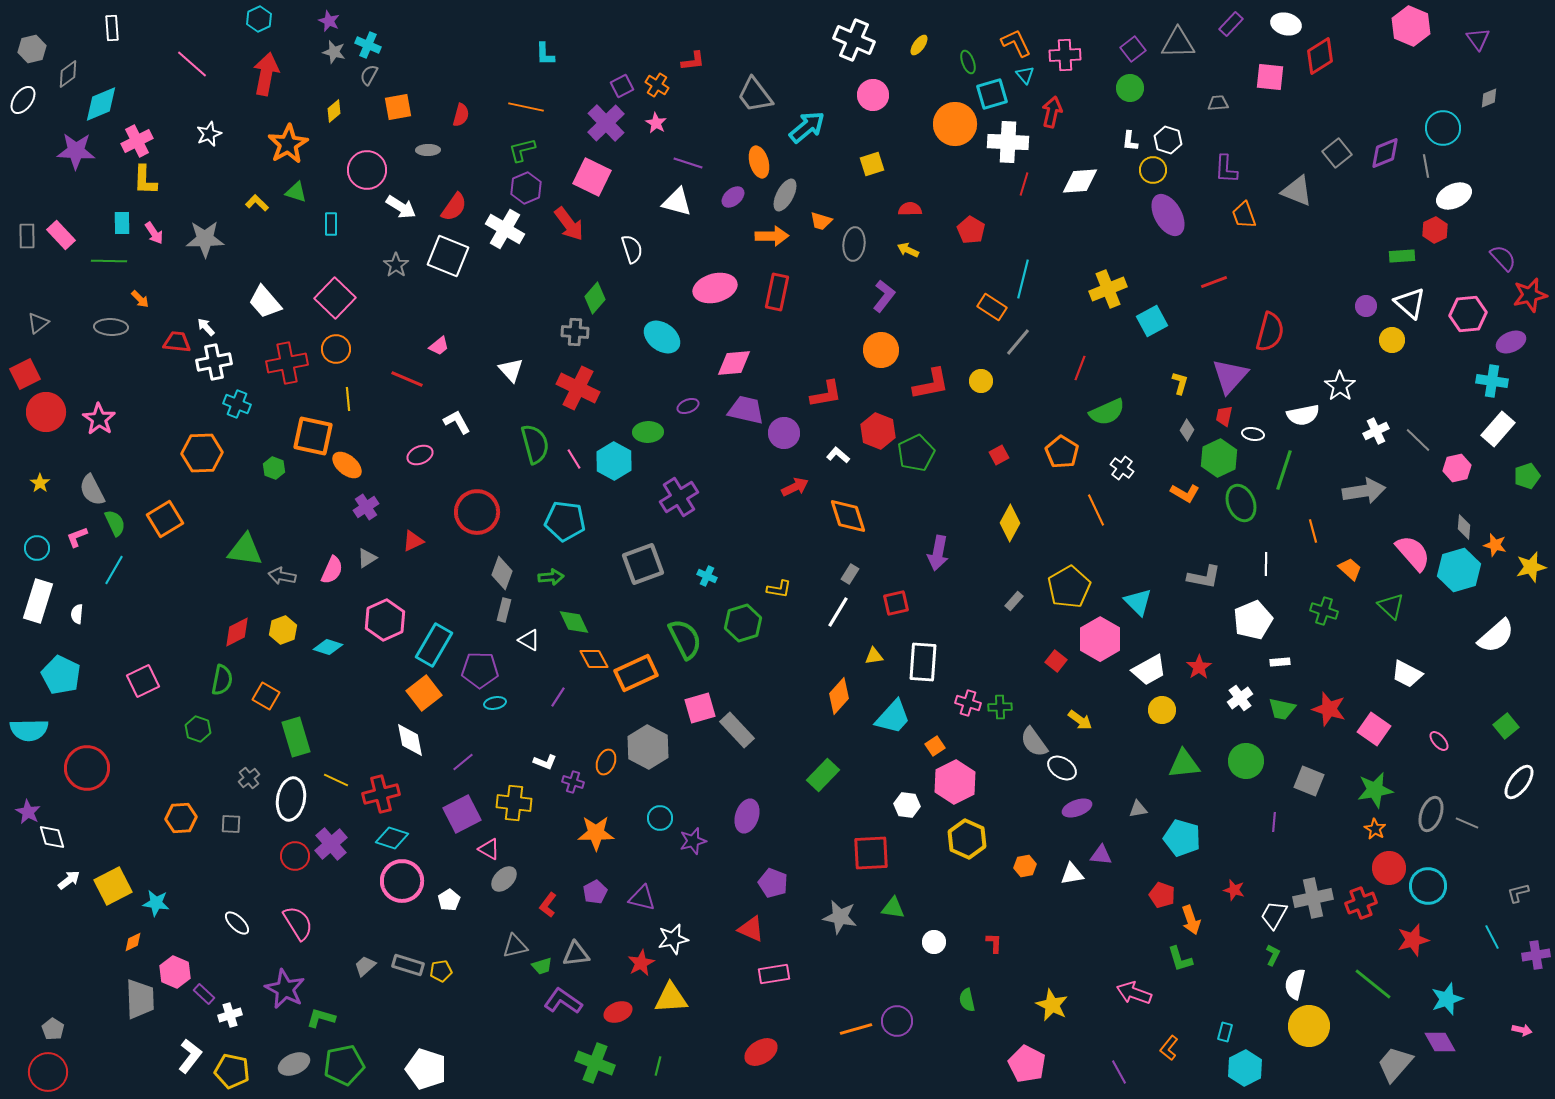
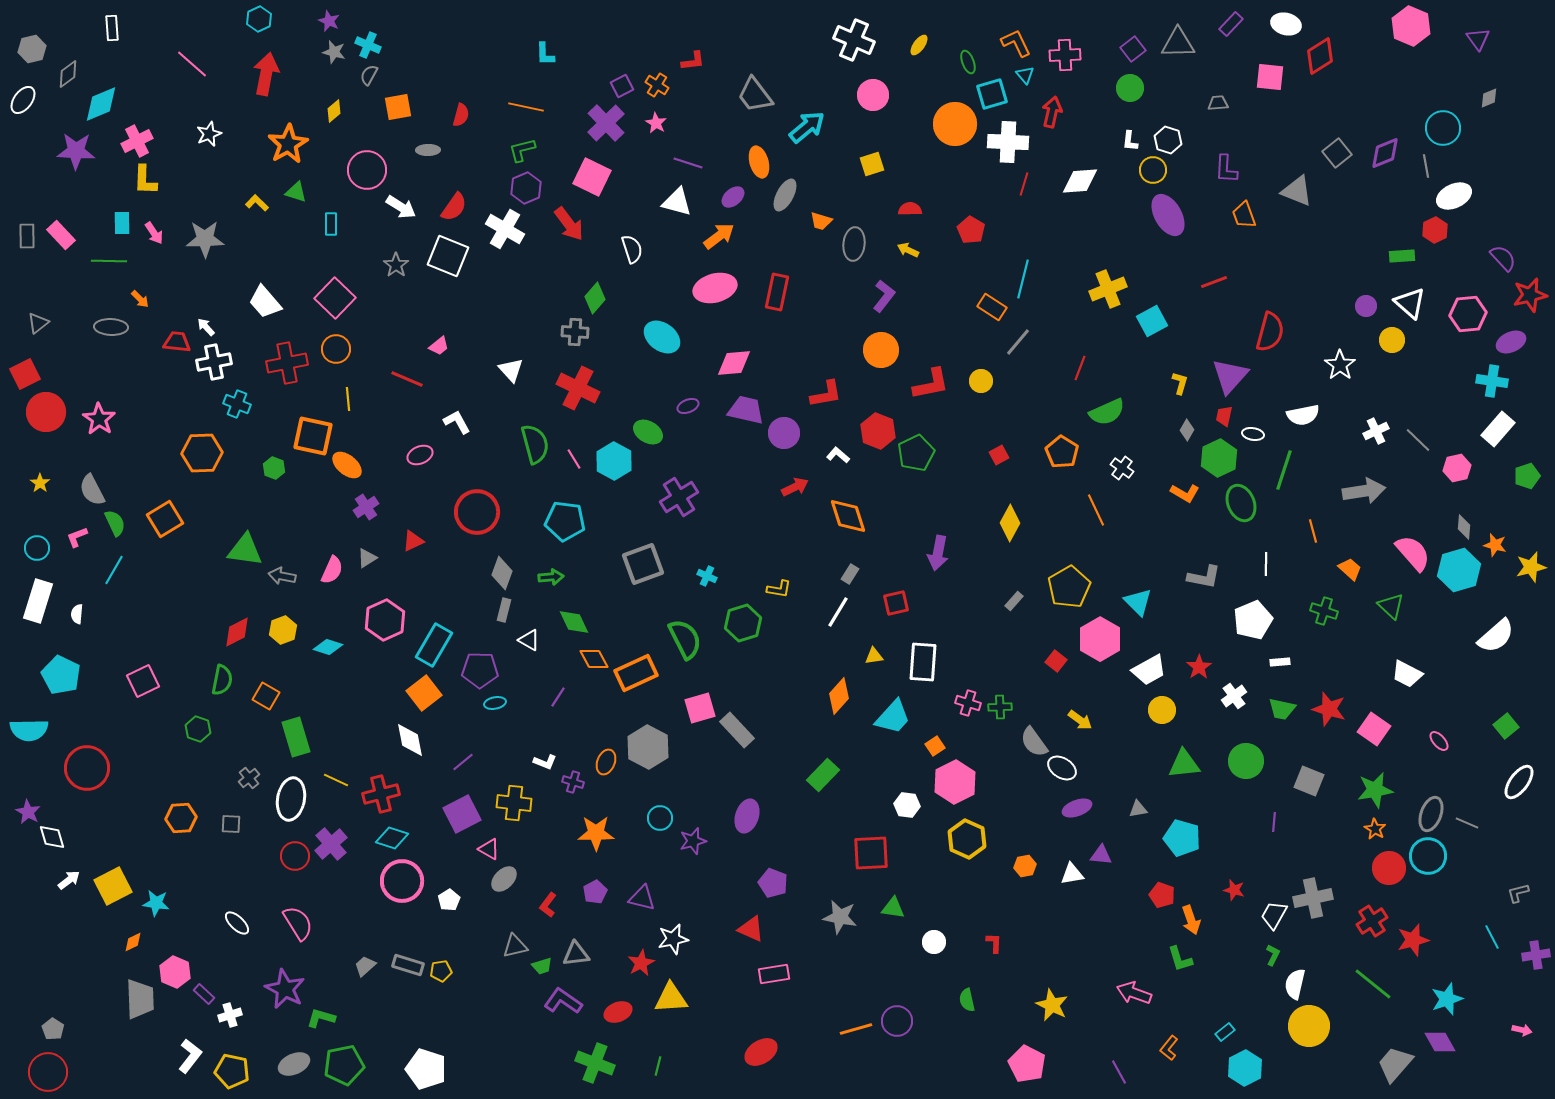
orange arrow at (772, 236): moved 53 px left; rotated 36 degrees counterclockwise
white star at (1340, 386): moved 21 px up
green ellipse at (648, 432): rotated 32 degrees clockwise
white cross at (1240, 698): moved 6 px left, 2 px up
cyan circle at (1428, 886): moved 30 px up
red cross at (1361, 903): moved 11 px right, 18 px down; rotated 12 degrees counterclockwise
cyan rectangle at (1225, 1032): rotated 36 degrees clockwise
